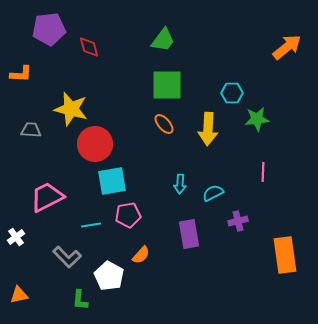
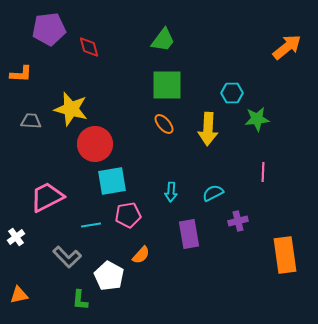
gray trapezoid: moved 9 px up
cyan arrow: moved 9 px left, 8 px down
